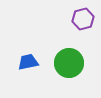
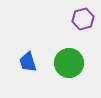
blue trapezoid: rotated 95 degrees counterclockwise
